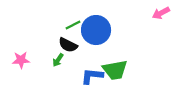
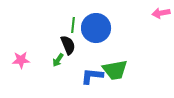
pink arrow: rotated 18 degrees clockwise
green line: rotated 56 degrees counterclockwise
blue circle: moved 2 px up
black semicircle: rotated 138 degrees counterclockwise
